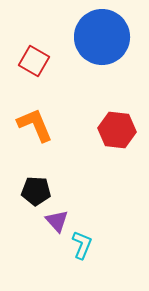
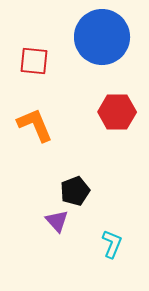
red square: rotated 24 degrees counterclockwise
red hexagon: moved 18 px up; rotated 6 degrees counterclockwise
black pentagon: moved 39 px right; rotated 24 degrees counterclockwise
cyan L-shape: moved 30 px right, 1 px up
